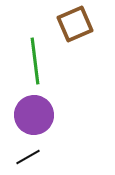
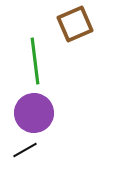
purple circle: moved 2 px up
black line: moved 3 px left, 7 px up
